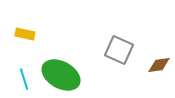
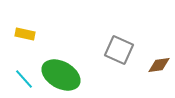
cyan line: rotated 25 degrees counterclockwise
